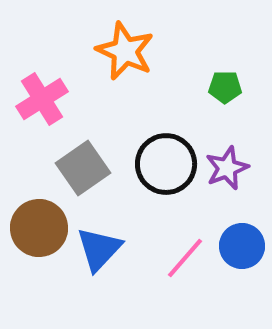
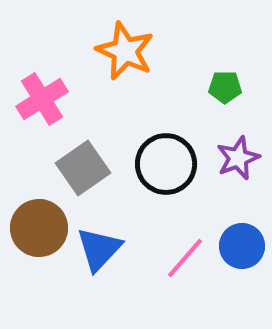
purple star: moved 11 px right, 10 px up
